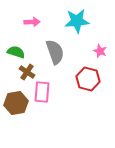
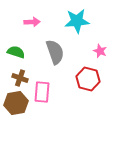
brown cross: moved 7 px left, 6 px down; rotated 14 degrees counterclockwise
